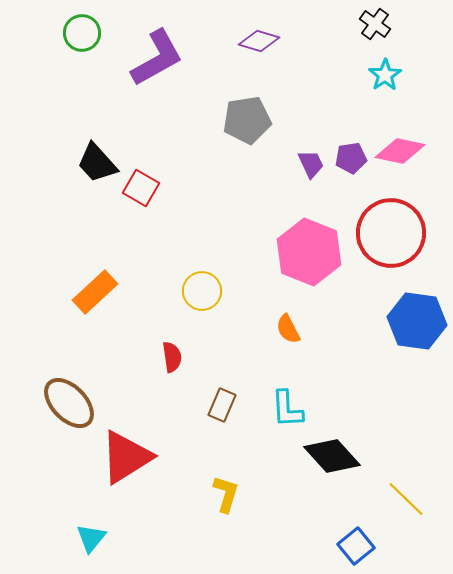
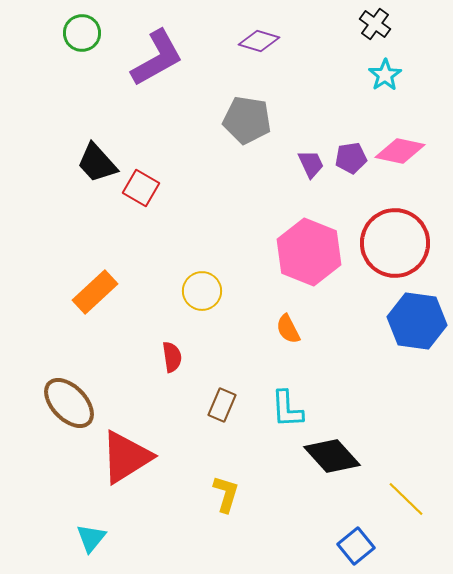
gray pentagon: rotated 18 degrees clockwise
red circle: moved 4 px right, 10 px down
